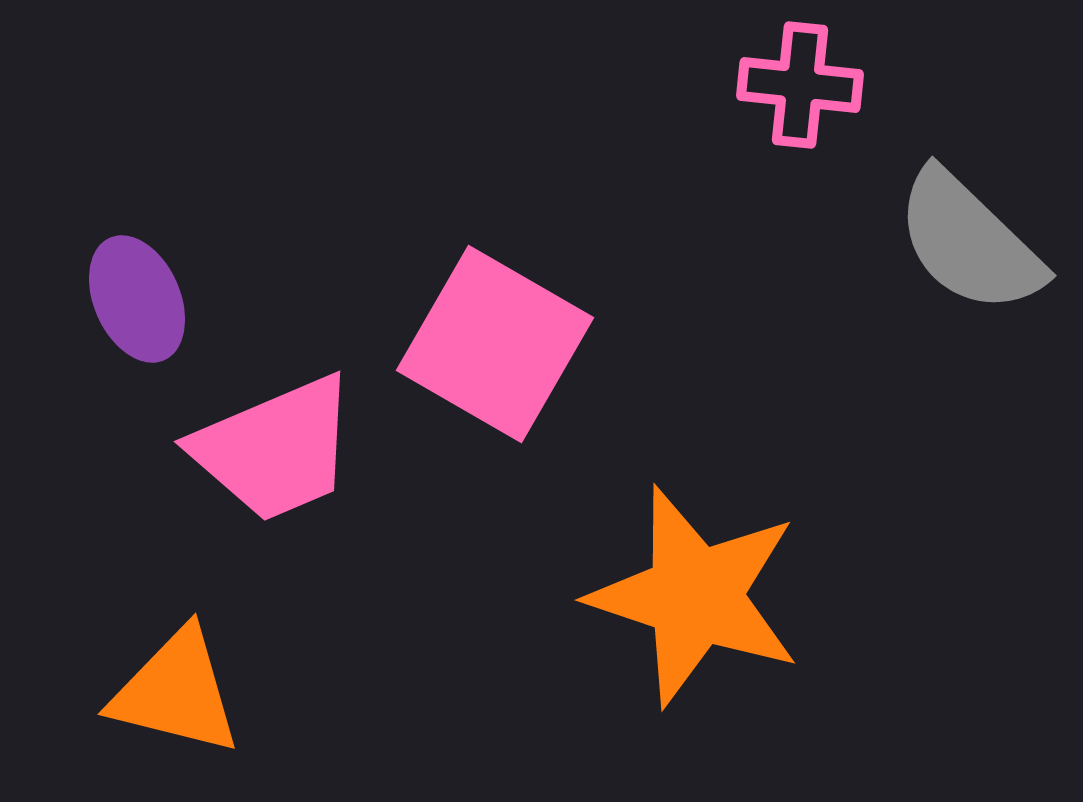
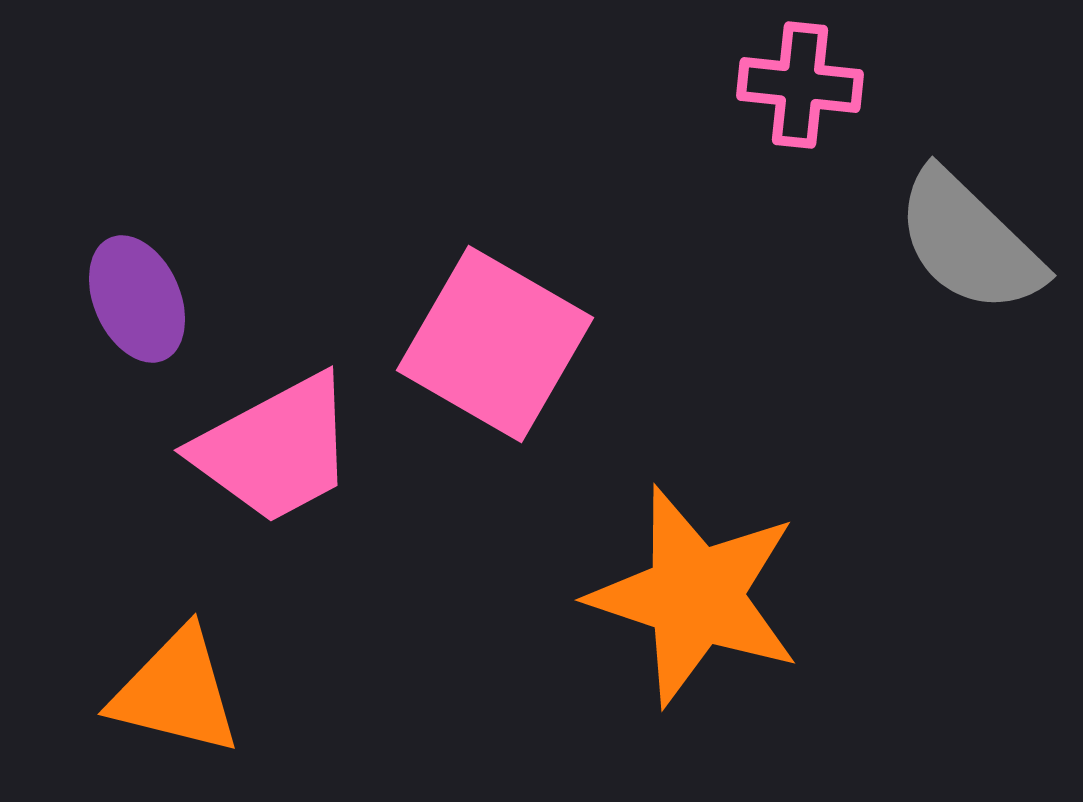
pink trapezoid: rotated 5 degrees counterclockwise
